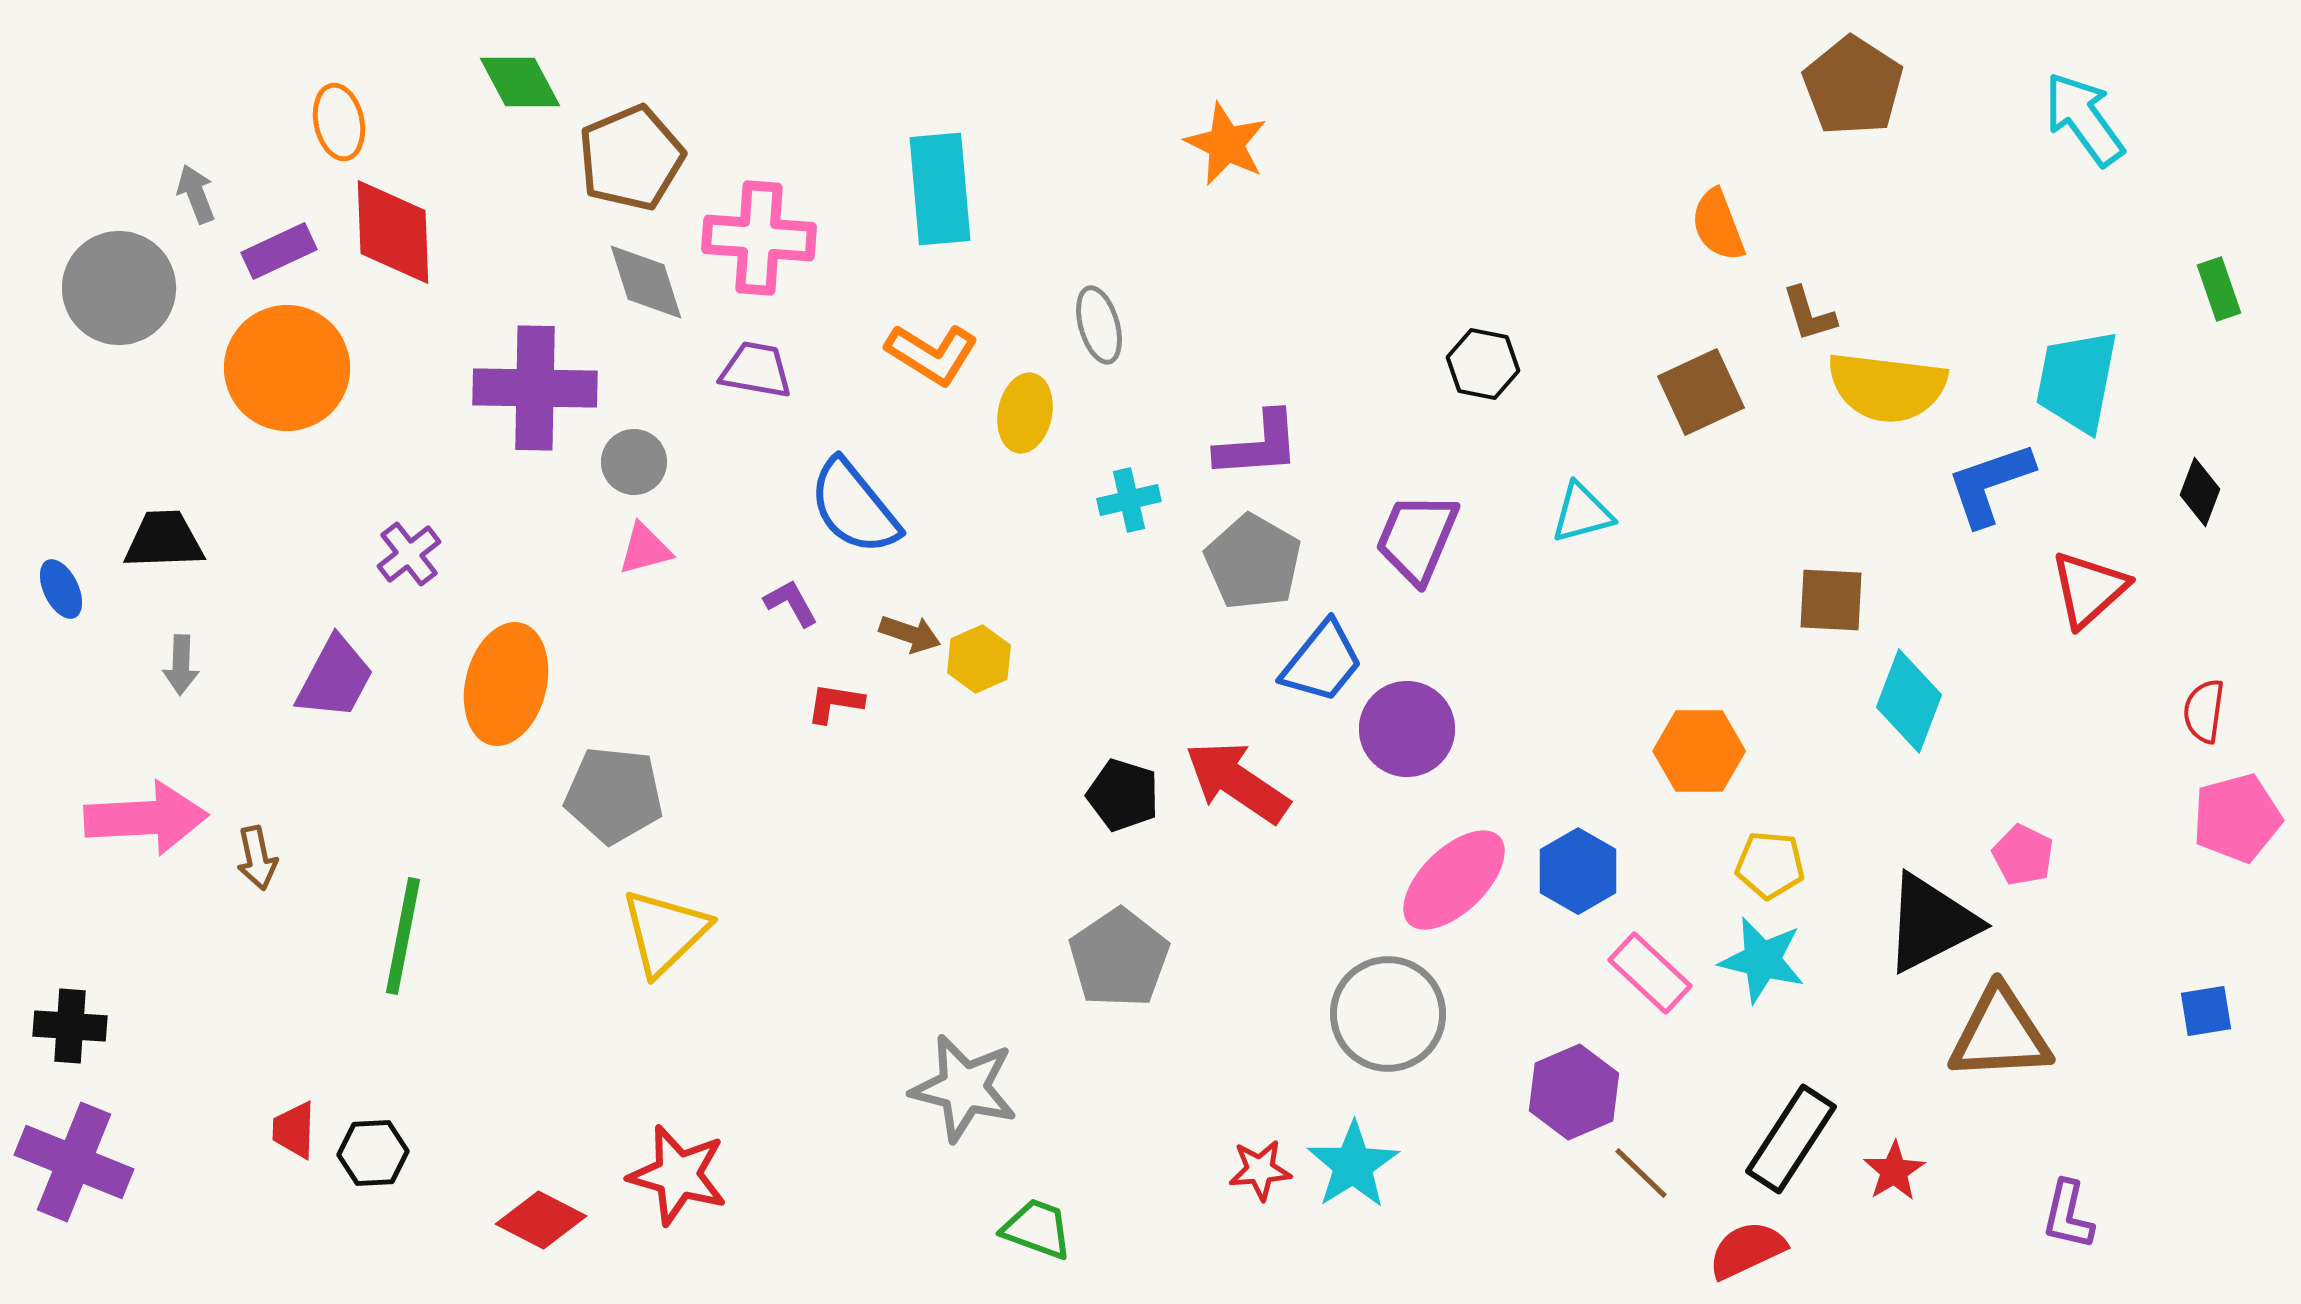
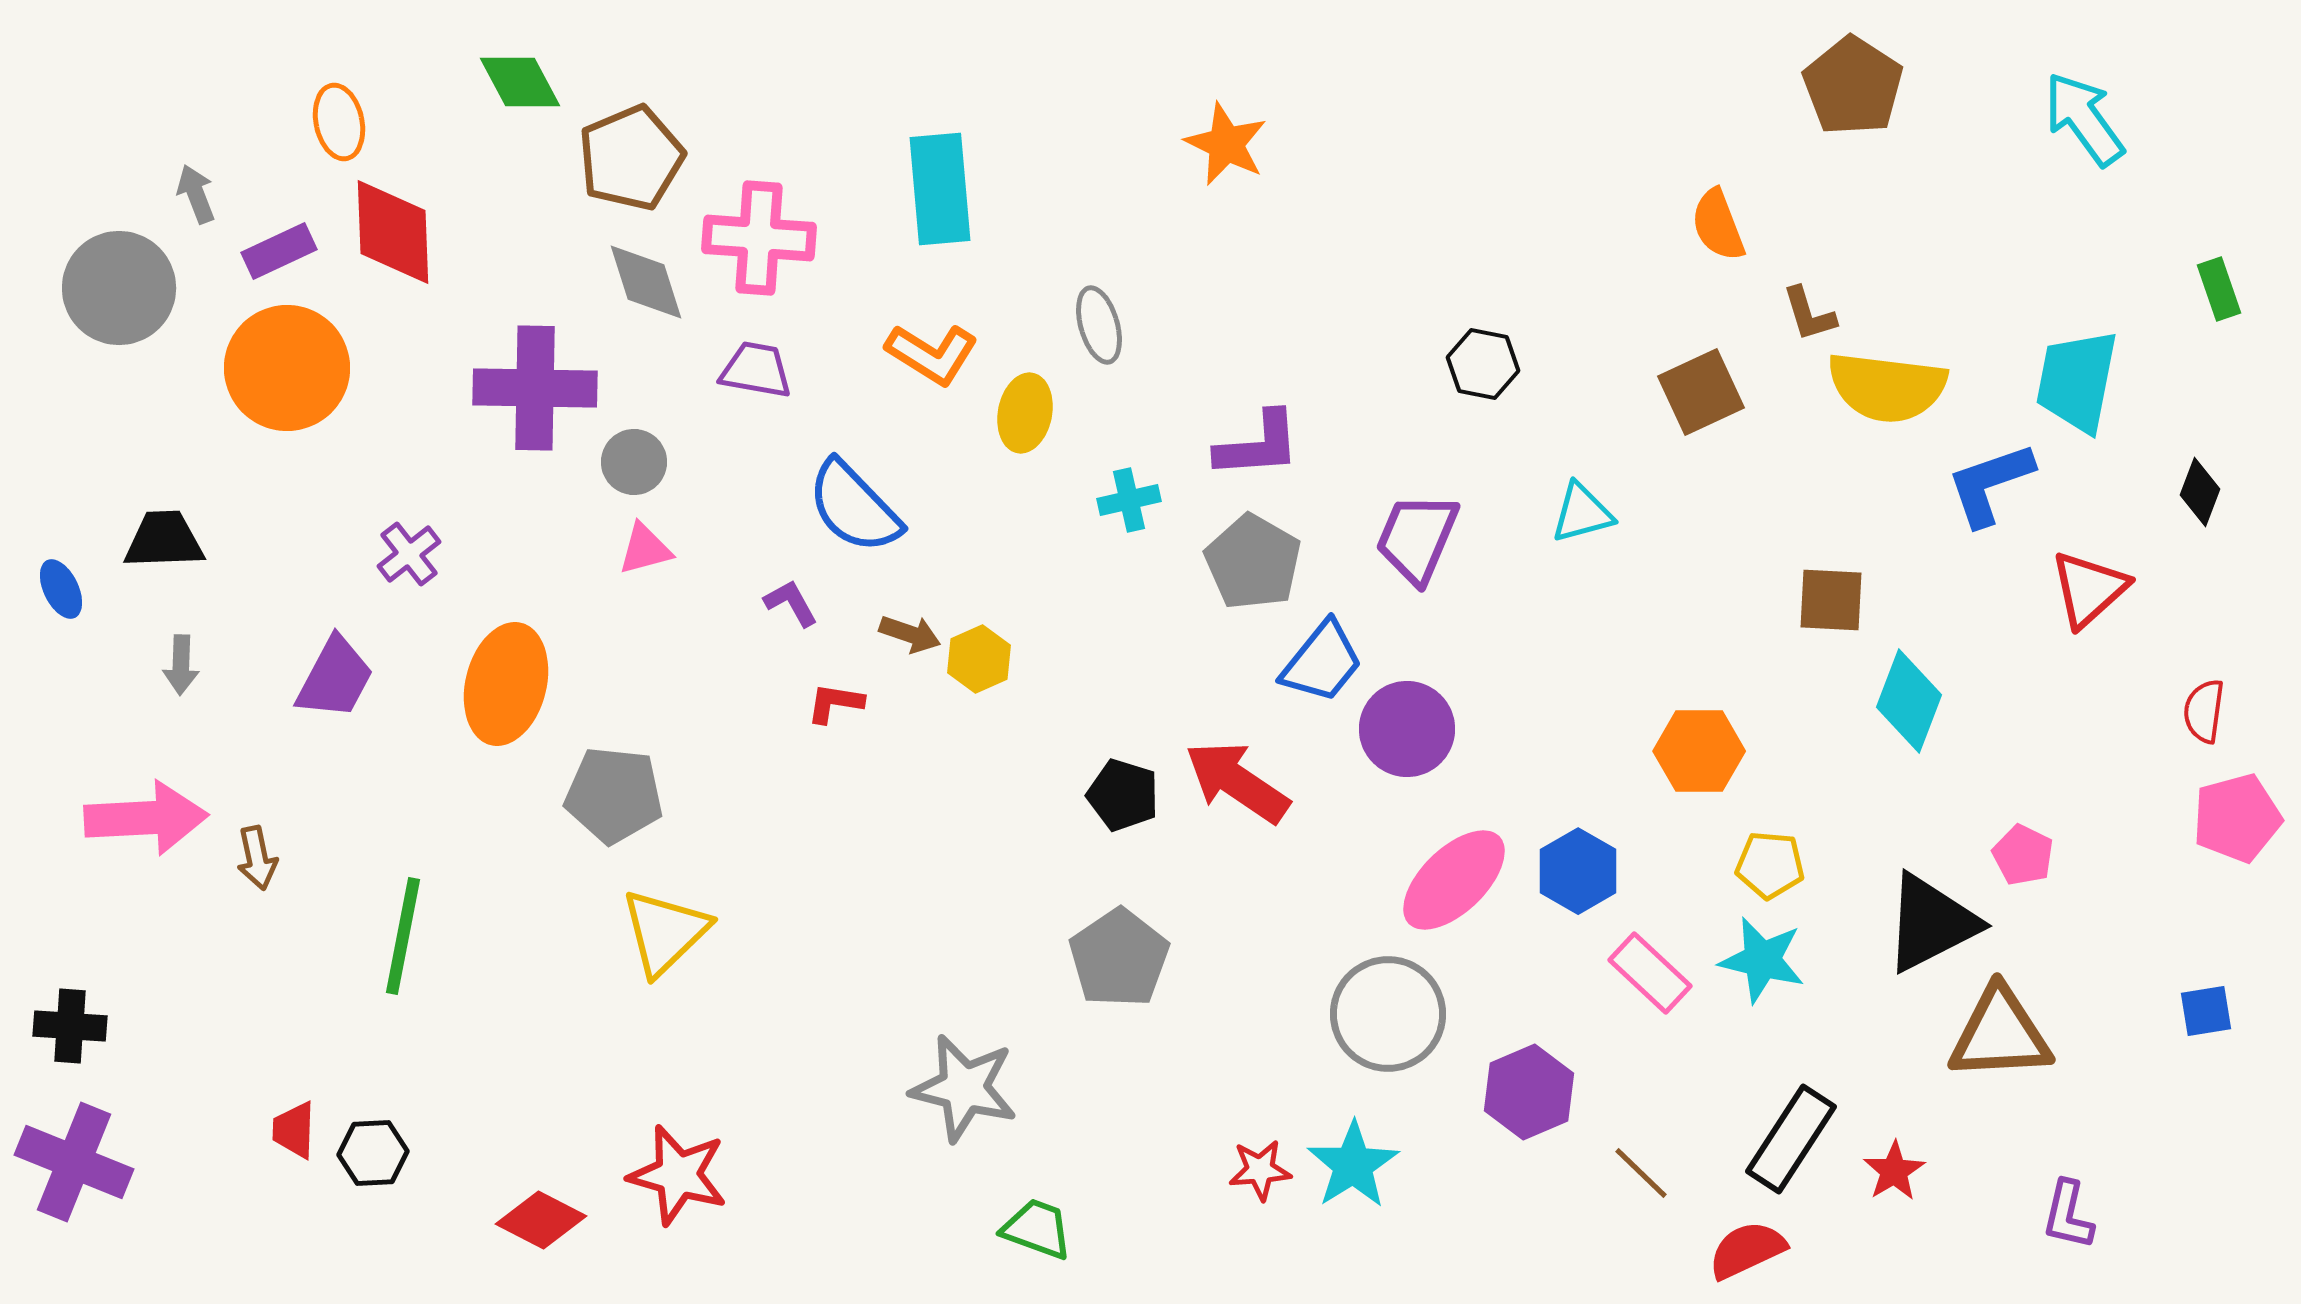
blue semicircle at (854, 507): rotated 5 degrees counterclockwise
purple hexagon at (1574, 1092): moved 45 px left
